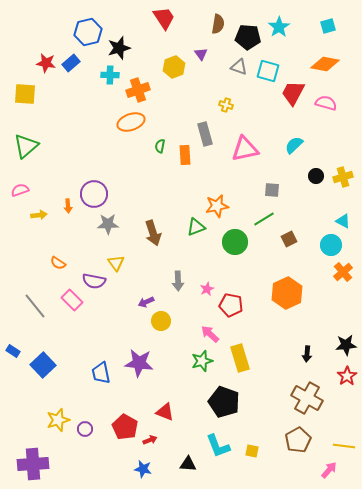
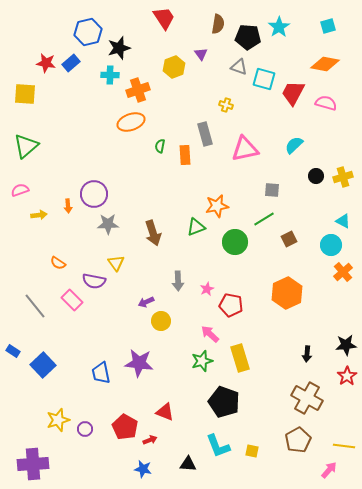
cyan square at (268, 71): moved 4 px left, 8 px down
